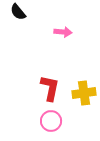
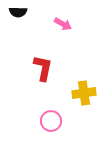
black semicircle: rotated 48 degrees counterclockwise
pink arrow: moved 8 px up; rotated 24 degrees clockwise
red L-shape: moved 7 px left, 20 px up
